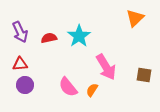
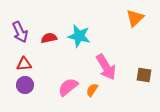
cyan star: rotated 25 degrees counterclockwise
red triangle: moved 4 px right
pink semicircle: rotated 90 degrees clockwise
